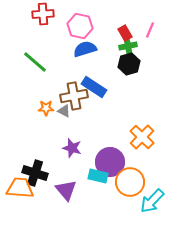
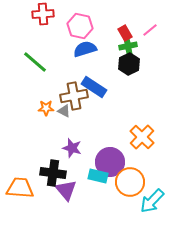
pink line: rotated 28 degrees clockwise
black hexagon: rotated 10 degrees counterclockwise
black cross: moved 18 px right; rotated 10 degrees counterclockwise
